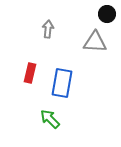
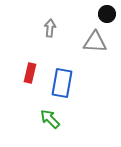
gray arrow: moved 2 px right, 1 px up
